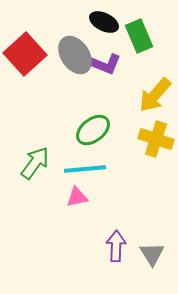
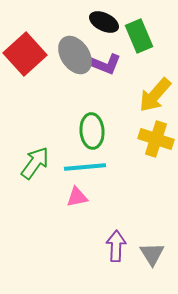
green ellipse: moved 1 px left, 1 px down; rotated 56 degrees counterclockwise
cyan line: moved 2 px up
